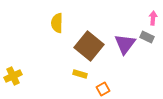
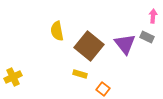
pink arrow: moved 2 px up
yellow semicircle: moved 8 px down; rotated 12 degrees counterclockwise
purple triangle: rotated 15 degrees counterclockwise
yellow cross: moved 1 px down
orange square: rotated 24 degrees counterclockwise
